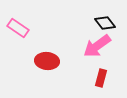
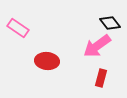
black diamond: moved 5 px right
